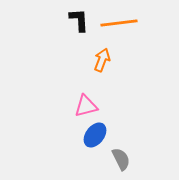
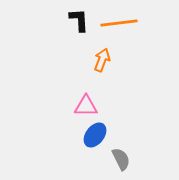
pink triangle: rotated 15 degrees clockwise
